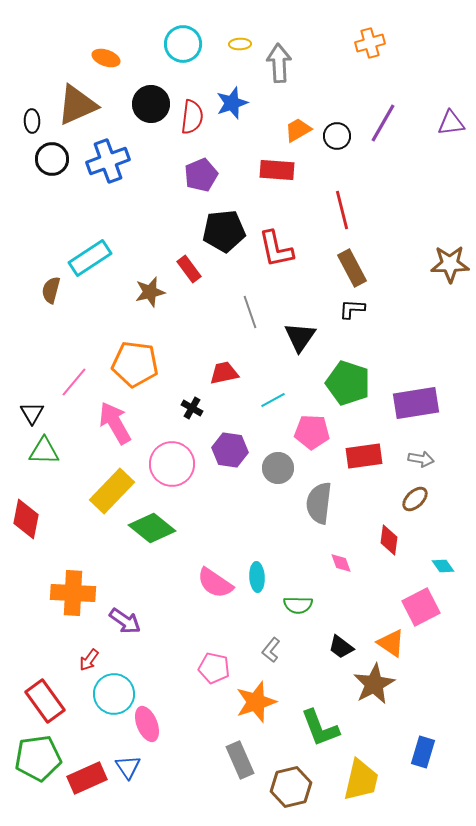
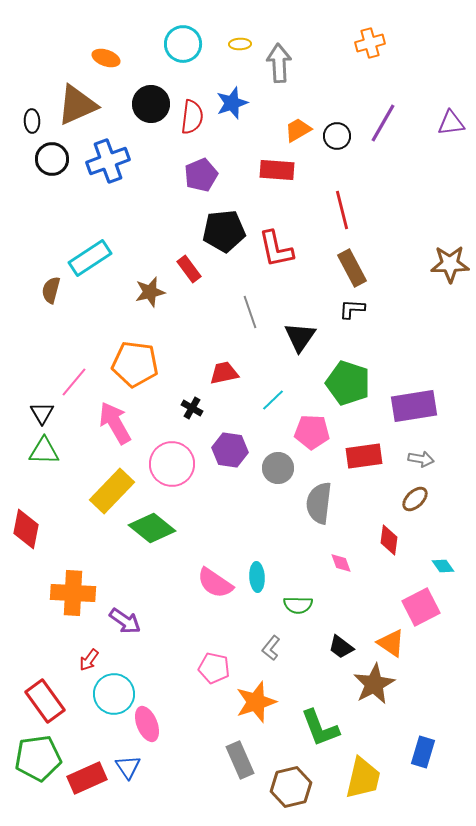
cyan line at (273, 400): rotated 15 degrees counterclockwise
purple rectangle at (416, 403): moved 2 px left, 3 px down
black triangle at (32, 413): moved 10 px right
red diamond at (26, 519): moved 10 px down
gray L-shape at (271, 650): moved 2 px up
yellow trapezoid at (361, 780): moved 2 px right, 2 px up
